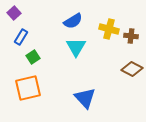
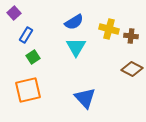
blue semicircle: moved 1 px right, 1 px down
blue rectangle: moved 5 px right, 2 px up
orange square: moved 2 px down
